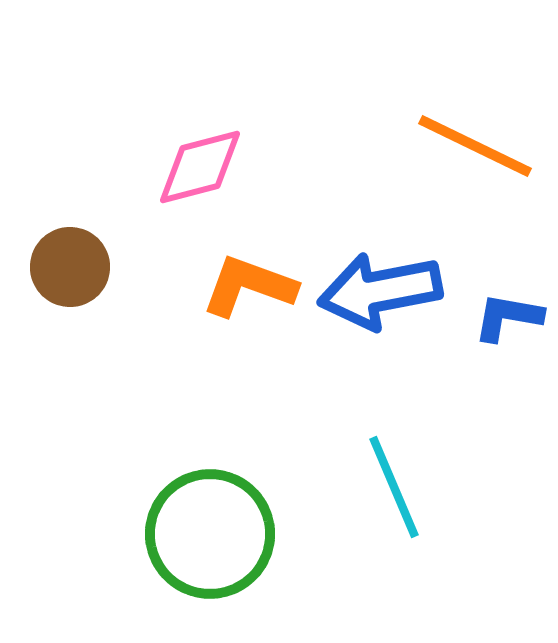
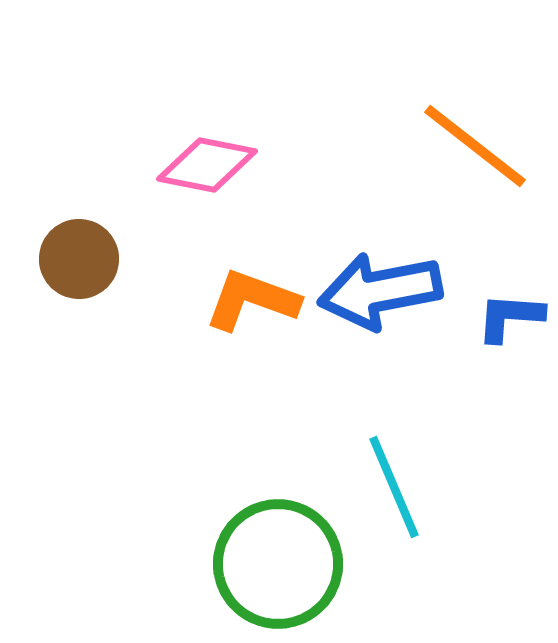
orange line: rotated 12 degrees clockwise
pink diamond: moved 7 px right, 2 px up; rotated 26 degrees clockwise
brown circle: moved 9 px right, 8 px up
orange L-shape: moved 3 px right, 14 px down
blue L-shape: moved 2 px right; rotated 6 degrees counterclockwise
green circle: moved 68 px right, 30 px down
